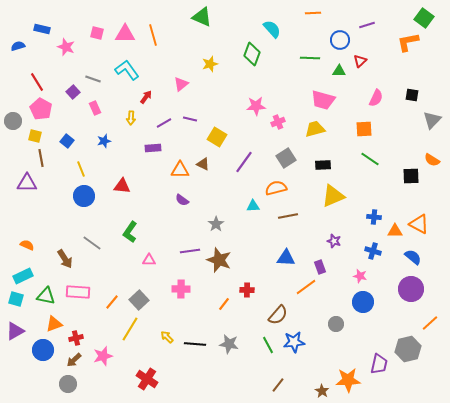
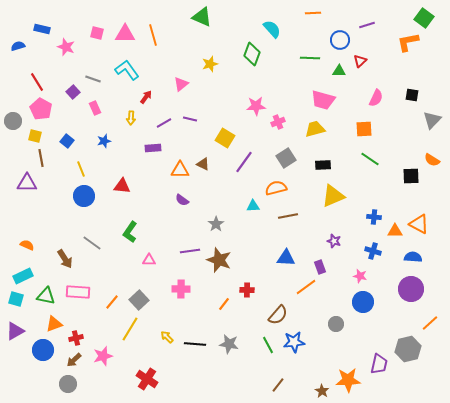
yellow square at (217, 137): moved 8 px right, 1 px down
blue semicircle at (413, 257): rotated 36 degrees counterclockwise
